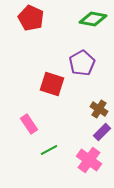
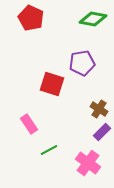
purple pentagon: rotated 20 degrees clockwise
pink cross: moved 1 px left, 3 px down
